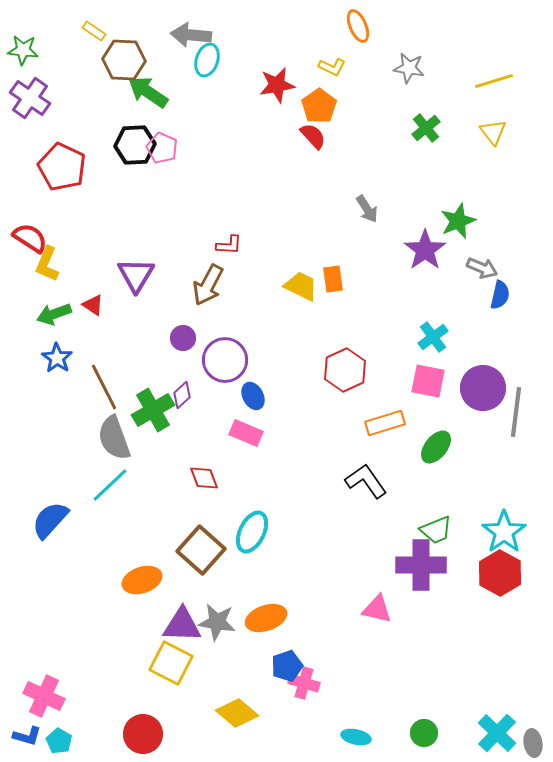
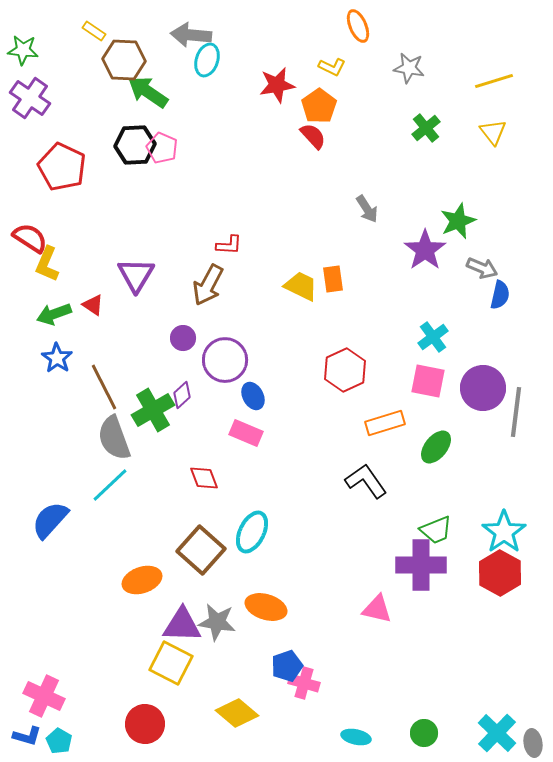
orange ellipse at (266, 618): moved 11 px up; rotated 36 degrees clockwise
red circle at (143, 734): moved 2 px right, 10 px up
